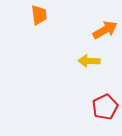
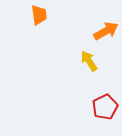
orange arrow: moved 1 px right, 1 px down
yellow arrow: rotated 55 degrees clockwise
